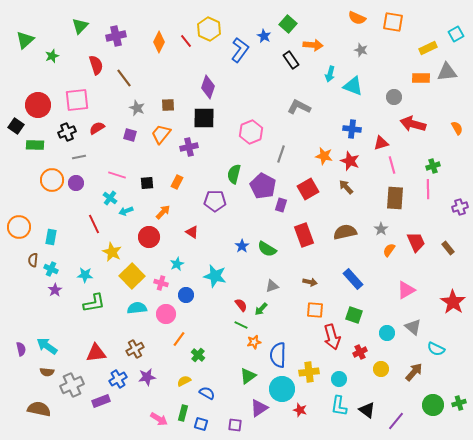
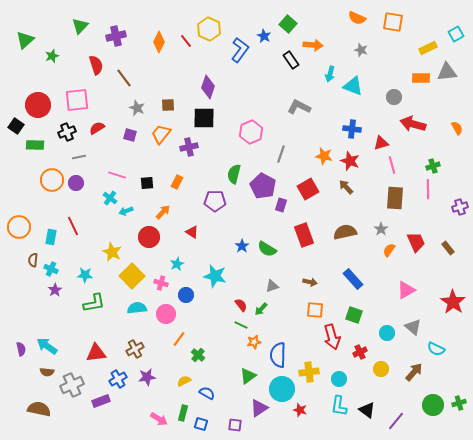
red line at (94, 224): moved 21 px left, 2 px down
